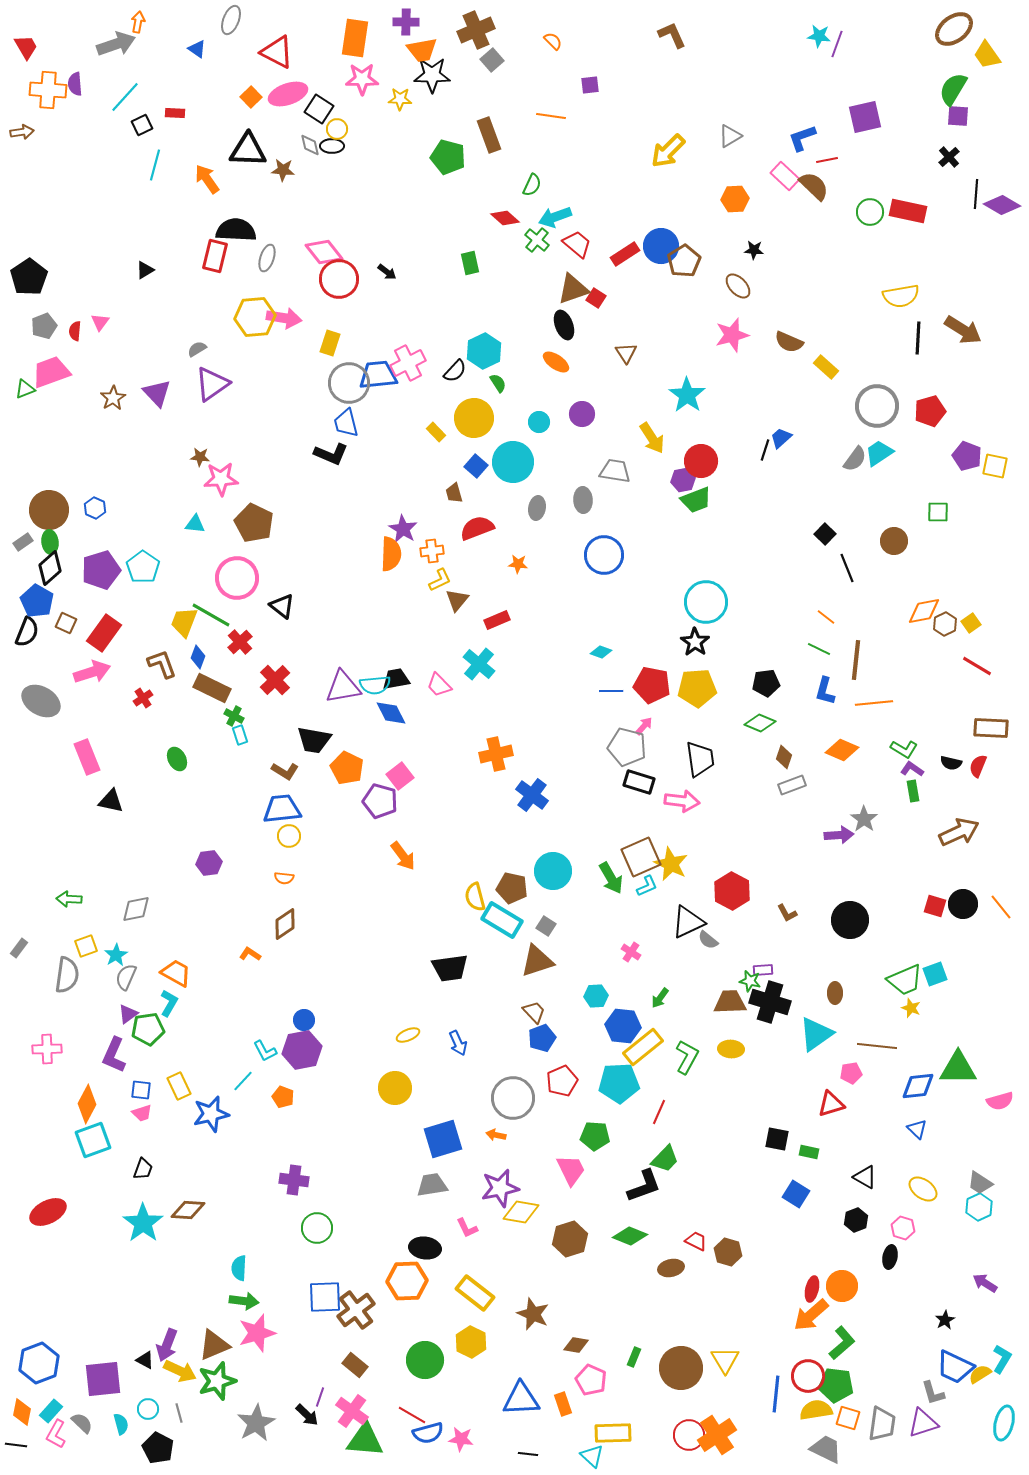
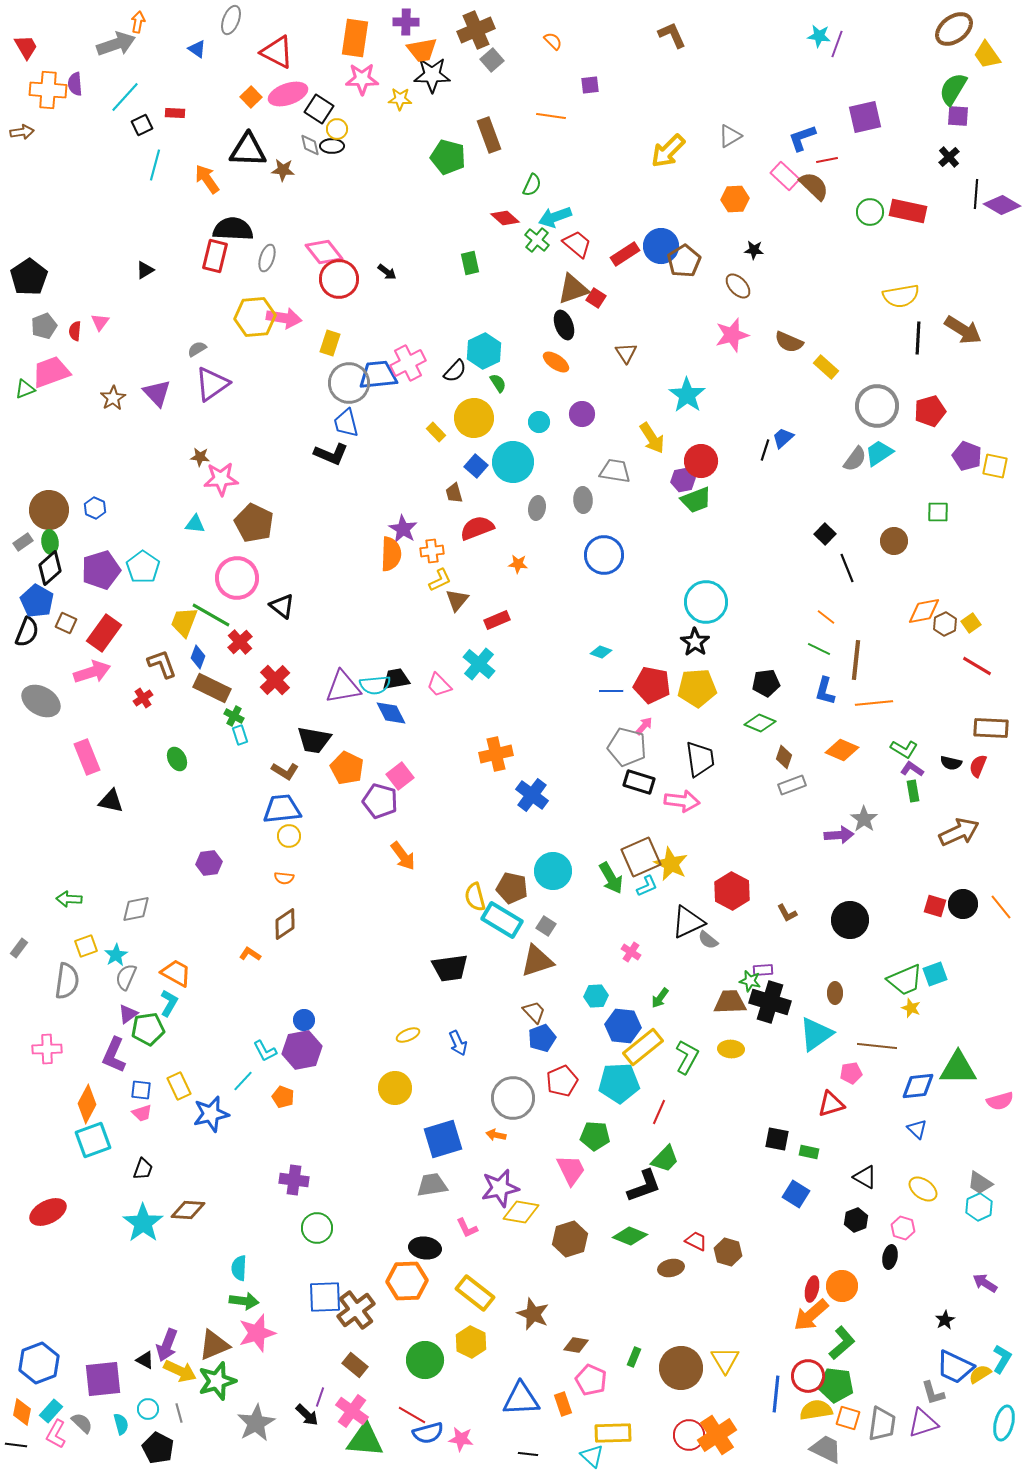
black semicircle at (236, 230): moved 3 px left, 1 px up
blue trapezoid at (781, 438): moved 2 px right
gray semicircle at (67, 975): moved 6 px down
